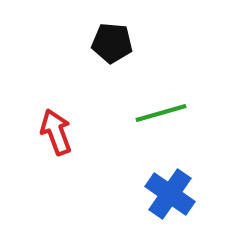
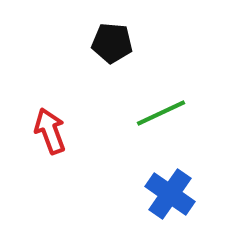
green line: rotated 9 degrees counterclockwise
red arrow: moved 6 px left, 1 px up
